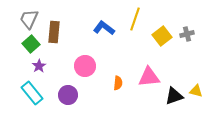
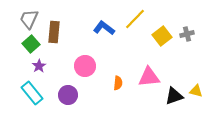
yellow line: rotated 25 degrees clockwise
